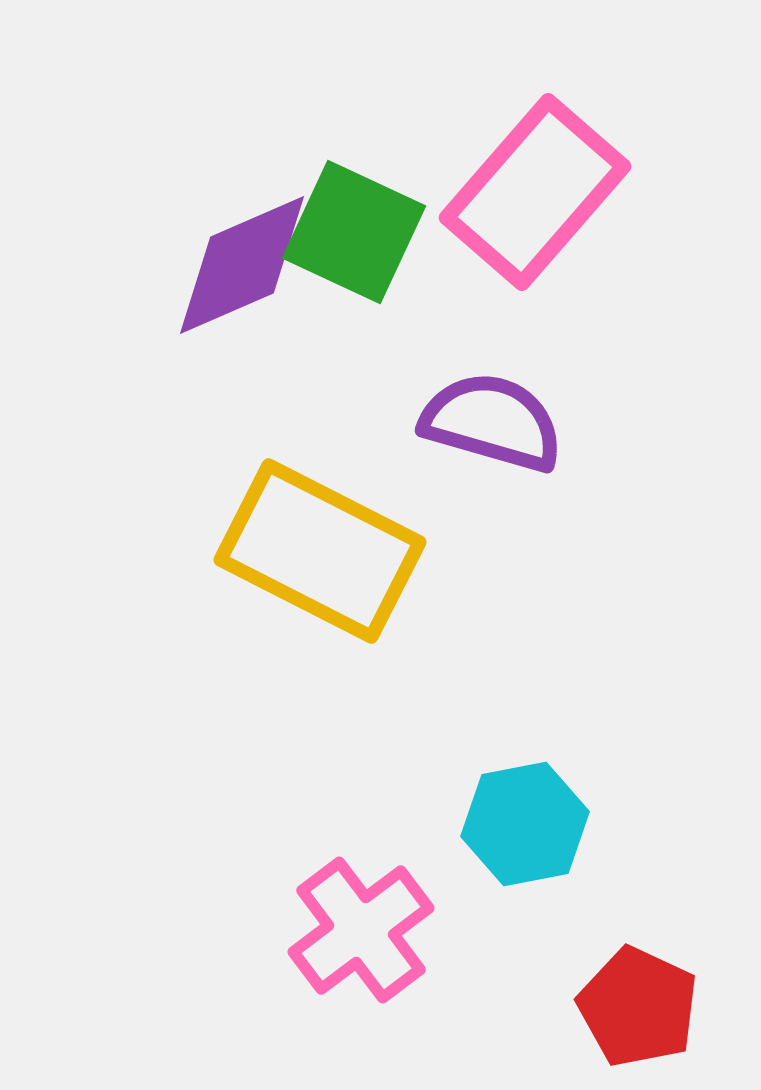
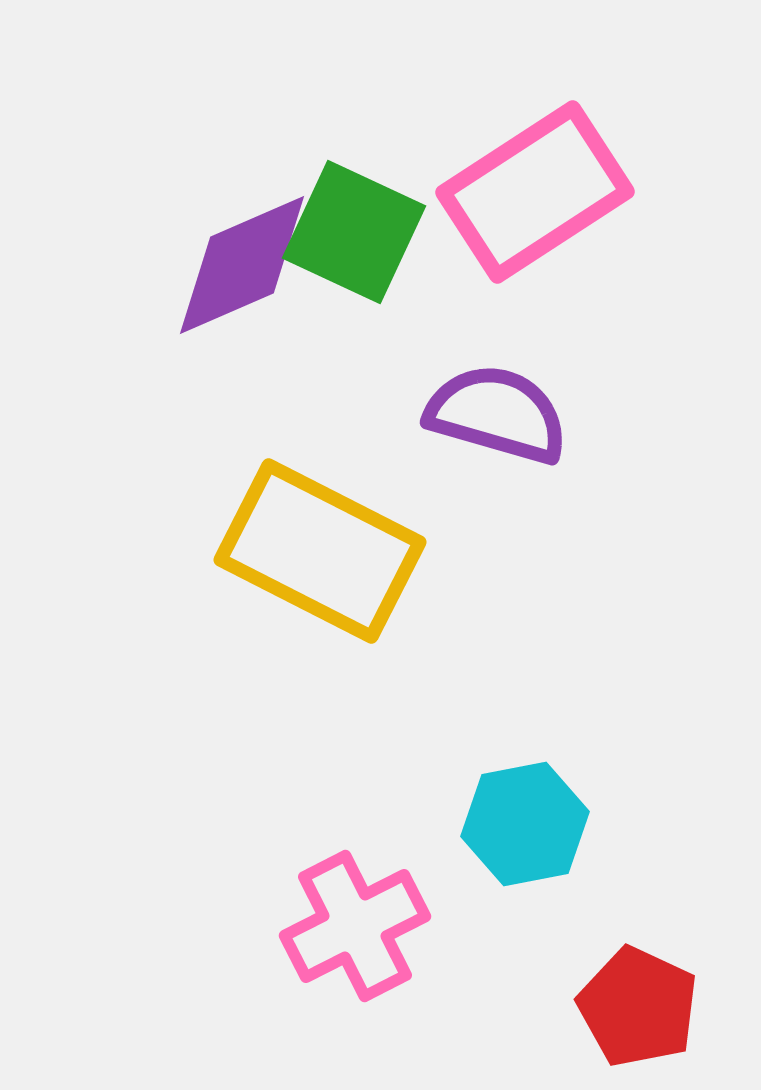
pink rectangle: rotated 16 degrees clockwise
purple semicircle: moved 5 px right, 8 px up
pink cross: moved 6 px left, 4 px up; rotated 10 degrees clockwise
